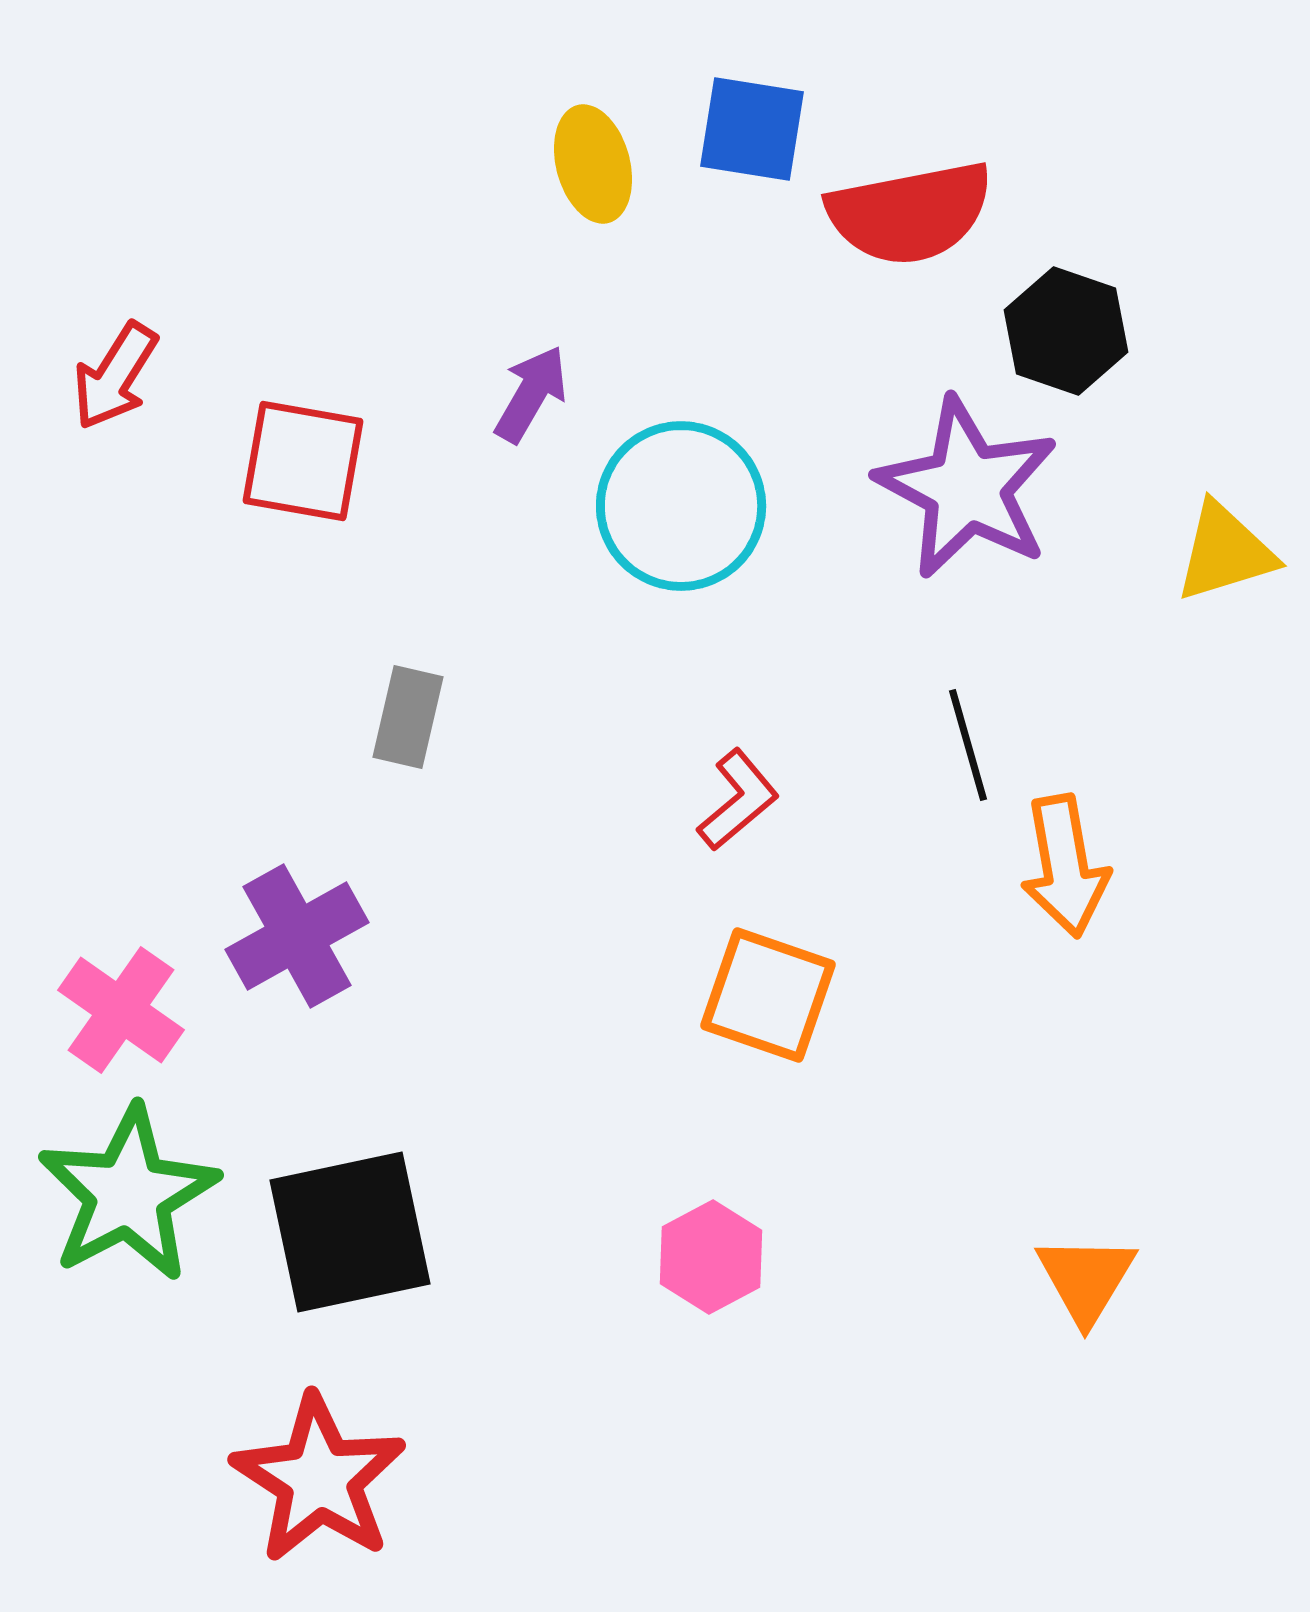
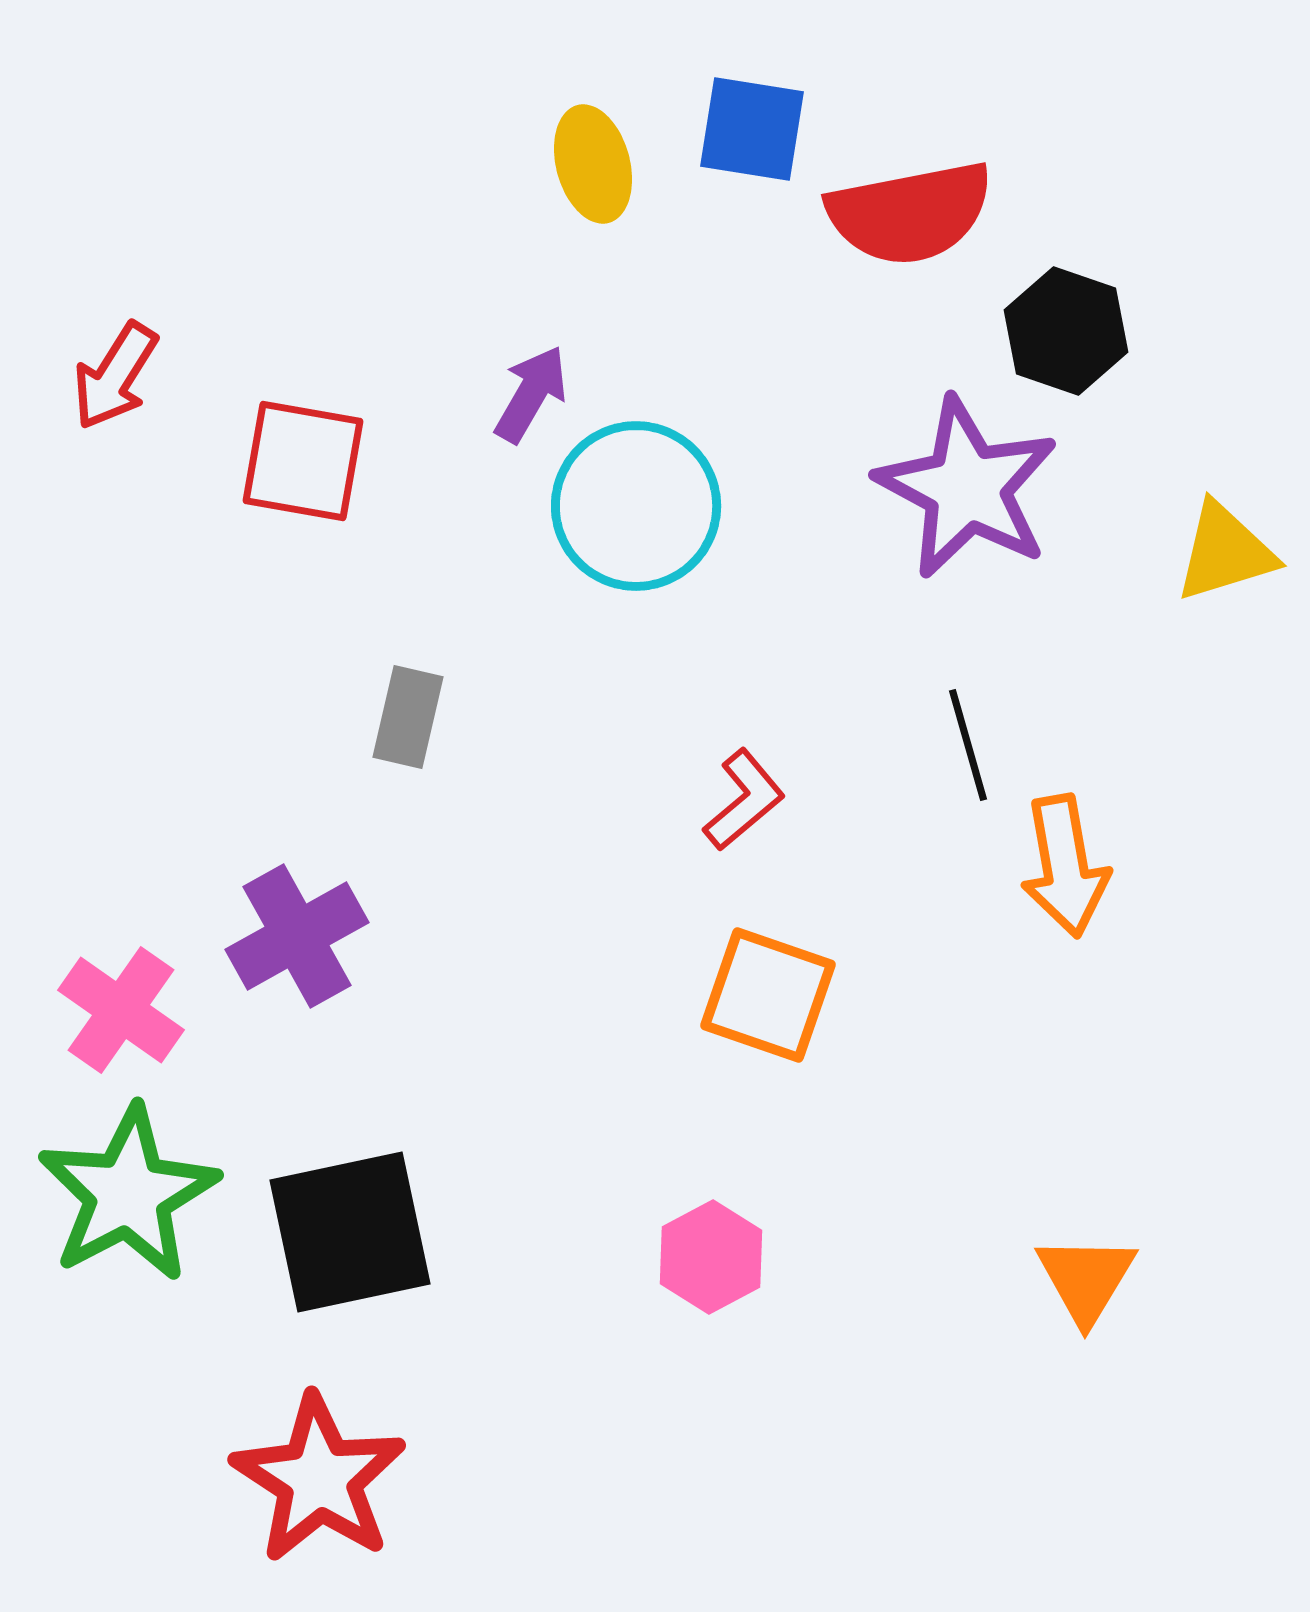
cyan circle: moved 45 px left
red L-shape: moved 6 px right
